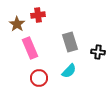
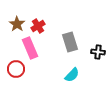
red cross: moved 11 px down; rotated 24 degrees counterclockwise
cyan semicircle: moved 3 px right, 4 px down
red circle: moved 23 px left, 9 px up
